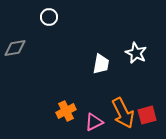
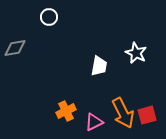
white trapezoid: moved 2 px left, 2 px down
